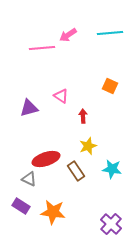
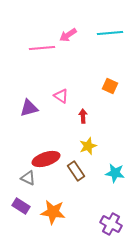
cyan star: moved 3 px right, 4 px down
gray triangle: moved 1 px left, 1 px up
purple cross: rotated 15 degrees counterclockwise
